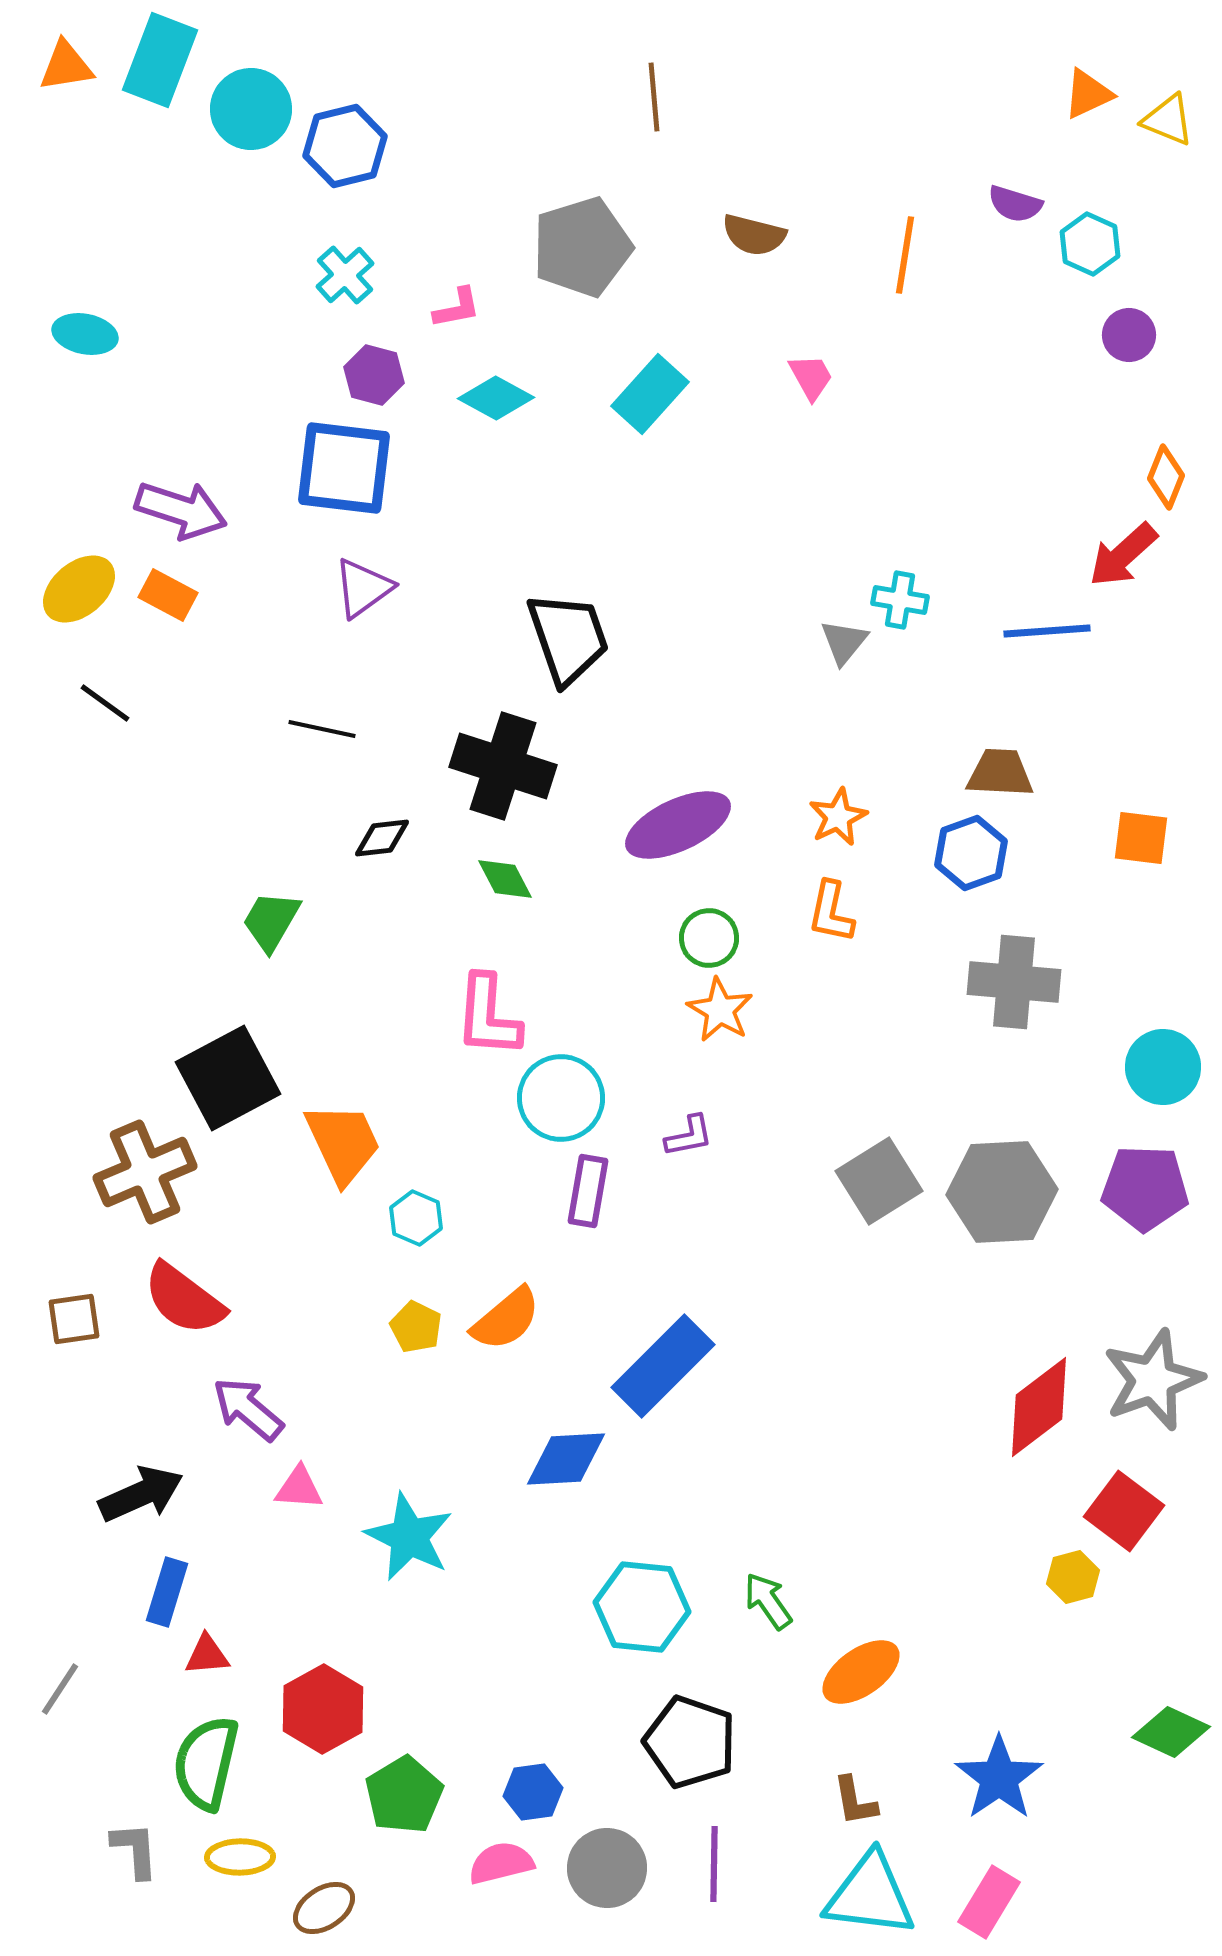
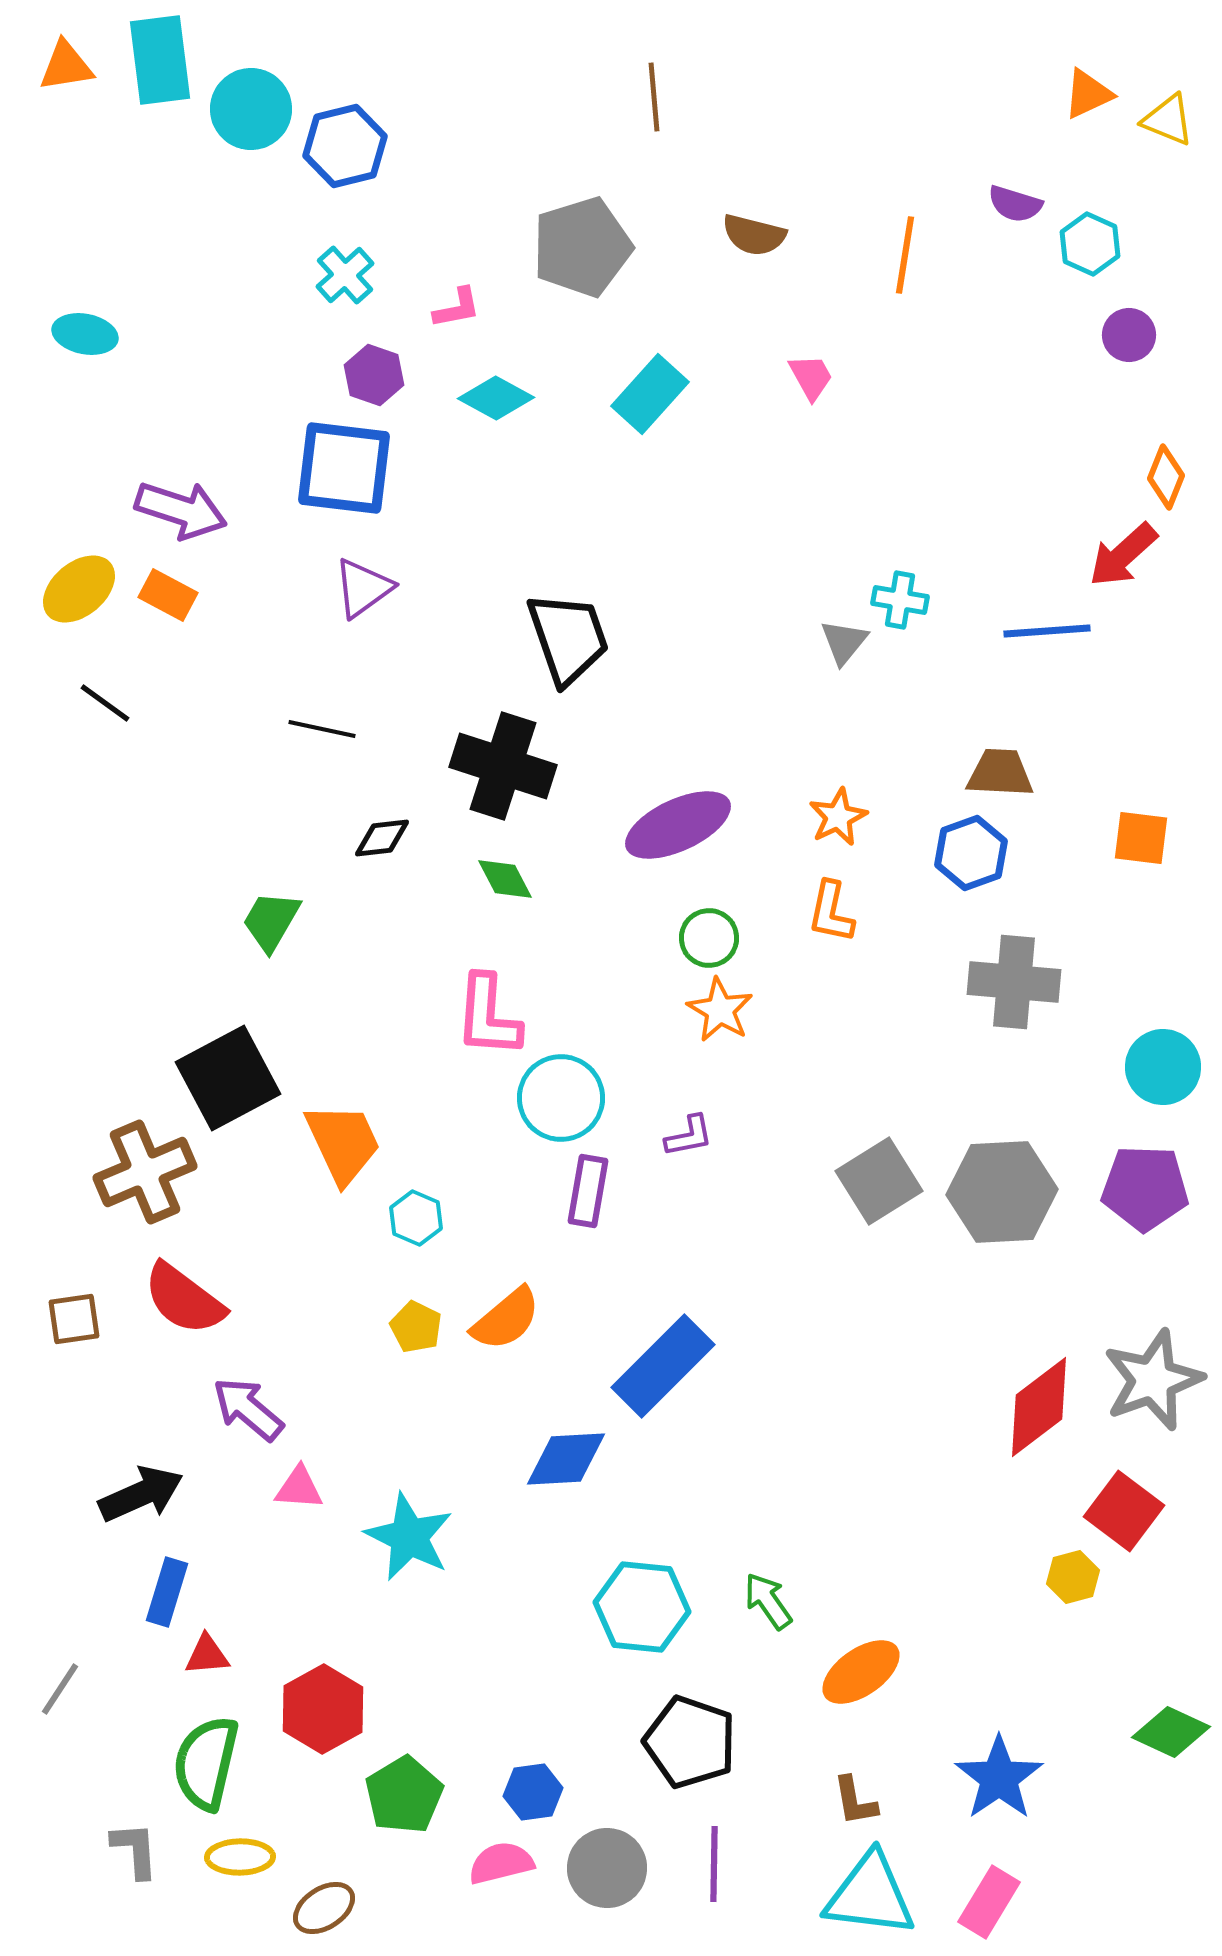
cyan rectangle at (160, 60): rotated 28 degrees counterclockwise
purple hexagon at (374, 375): rotated 4 degrees clockwise
